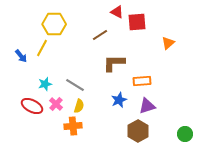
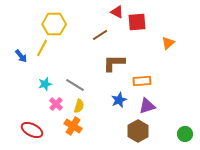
red ellipse: moved 24 px down
orange cross: rotated 36 degrees clockwise
